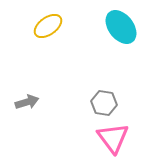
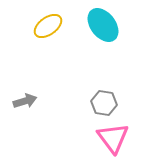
cyan ellipse: moved 18 px left, 2 px up
gray arrow: moved 2 px left, 1 px up
